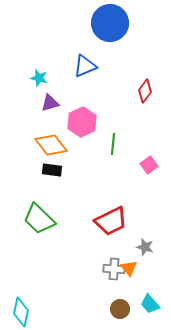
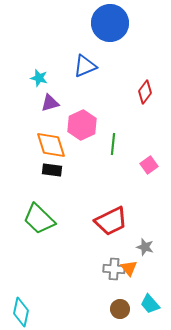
red diamond: moved 1 px down
pink hexagon: moved 3 px down
orange diamond: rotated 20 degrees clockwise
